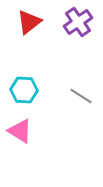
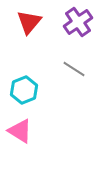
red triangle: rotated 12 degrees counterclockwise
cyan hexagon: rotated 24 degrees counterclockwise
gray line: moved 7 px left, 27 px up
